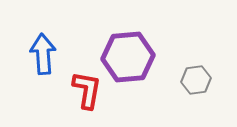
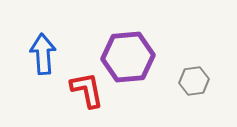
gray hexagon: moved 2 px left, 1 px down
red L-shape: rotated 21 degrees counterclockwise
